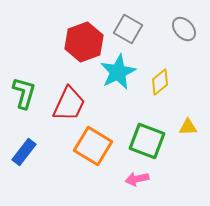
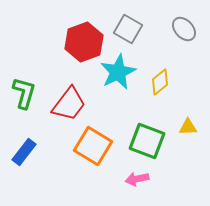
red trapezoid: rotated 12 degrees clockwise
